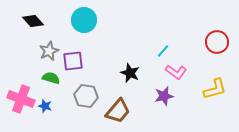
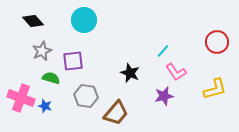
gray star: moved 7 px left
pink L-shape: rotated 20 degrees clockwise
pink cross: moved 1 px up
brown trapezoid: moved 2 px left, 2 px down
